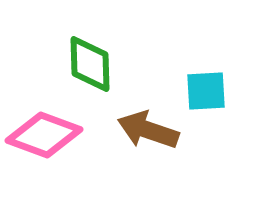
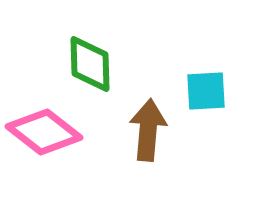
brown arrow: rotated 76 degrees clockwise
pink diamond: moved 3 px up; rotated 18 degrees clockwise
